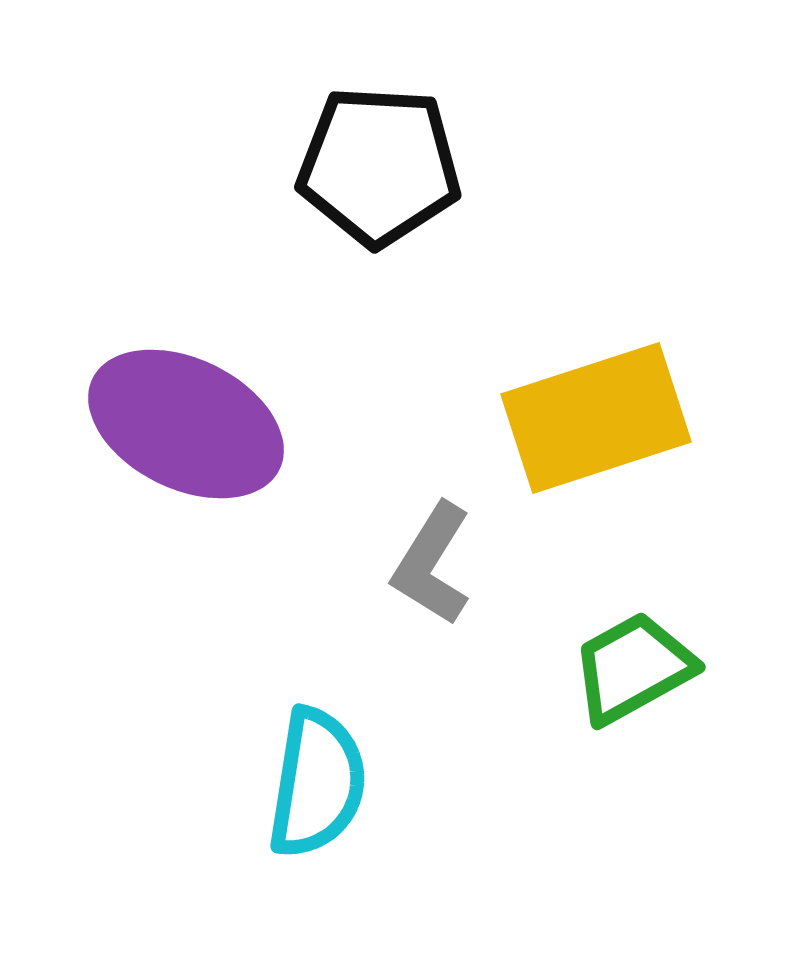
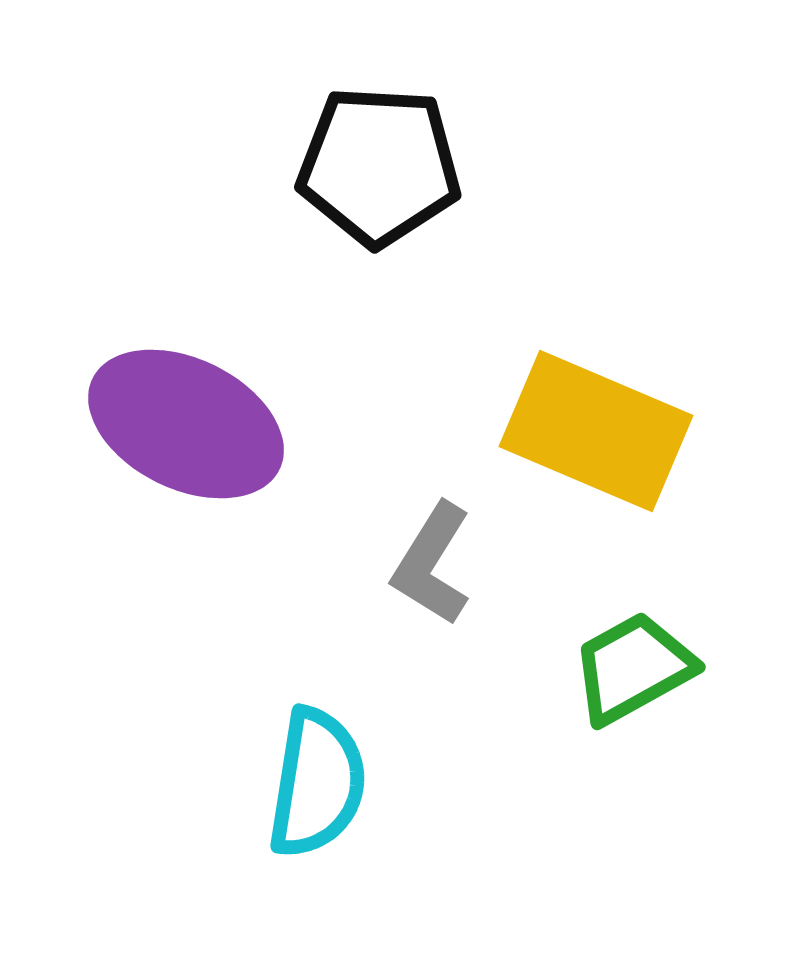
yellow rectangle: moved 13 px down; rotated 41 degrees clockwise
